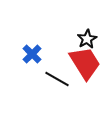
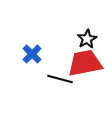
red trapezoid: rotated 69 degrees counterclockwise
black line: moved 3 px right; rotated 15 degrees counterclockwise
